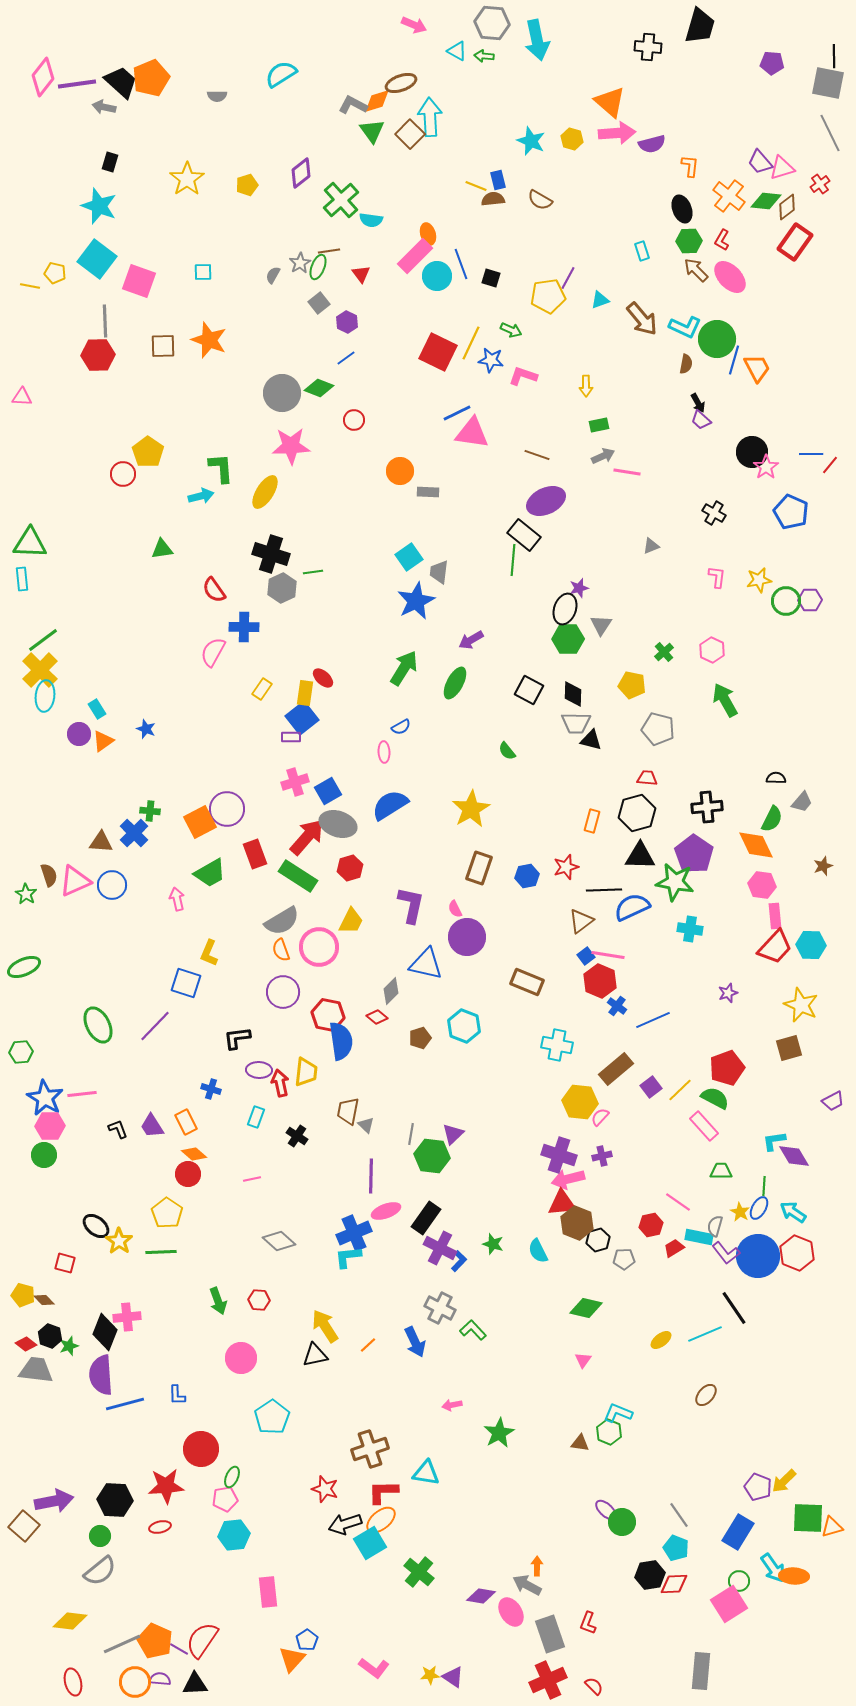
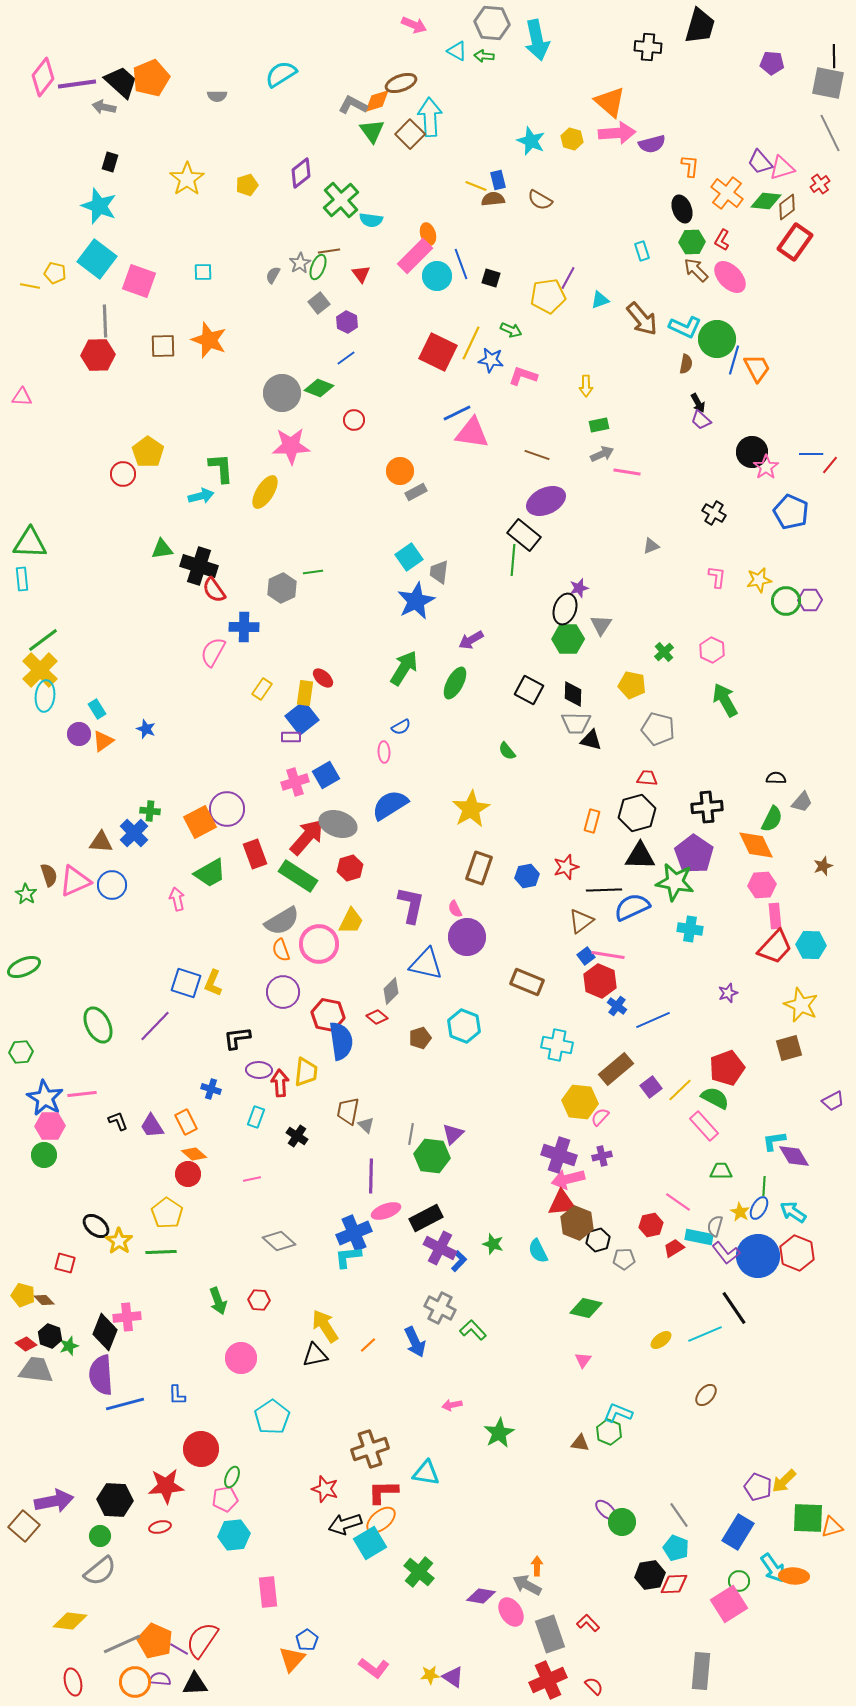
orange cross at (729, 196): moved 2 px left, 3 px up
green hexagon at (689, 241): moved 3 px right, 1 px down
gray arrow at (603, 456): moved 1 px left, 2 px up
gray rectangle at (428, 492): moved 12 px left; rotated 30 degrees counterclockwise
black cross at (271, 554): moved 72 px left, 12 px down
blue square at (328, 791): moved 2 px left, 16 px up
pink hexagon at (762, 885): rotated 12 degrees counterclockwise
pink circle at (319, 947): moved 3 px up
yellow L-shape at (209, 953): moved 4 px right, 30 px down
red arrow at (280, 1083): rotated 8 degrees clockwise
black L-shape at (118, 1129): moved 8 px up
black rectangle at (426, 1218): rotated 28 degrees clockwise
red L-shape at (588, 1623): rotated 115 degrees clockwise
